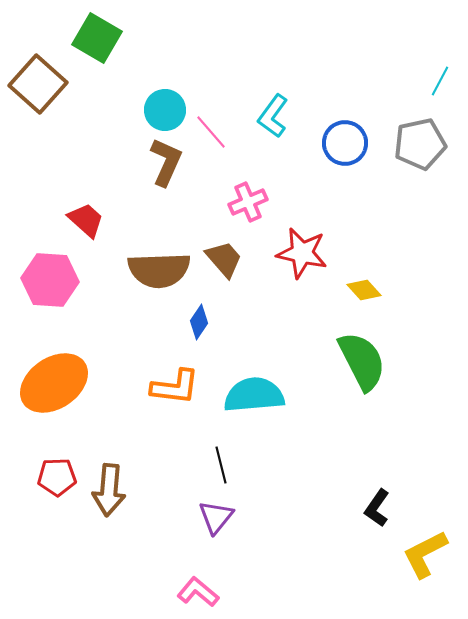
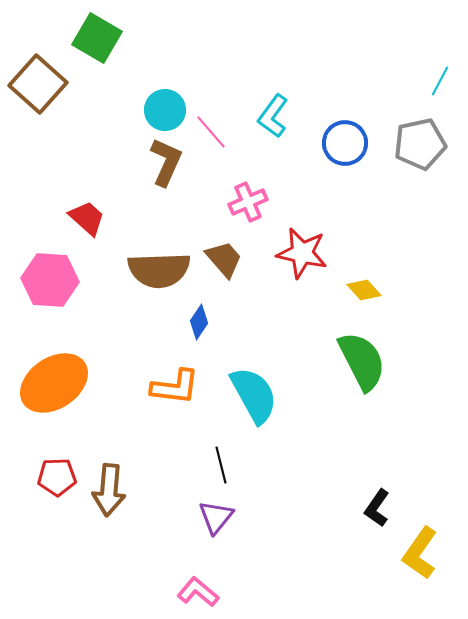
red trapezoid: moved 1 px right, 2 px up
cyan semicircle: rotated 66 degrees clockwise
yellow L-shape: moved 5 px left, 1 px up; rotated 28 degrees counterclockwise
